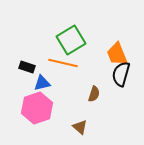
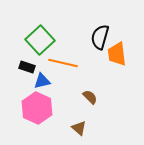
green square: moved 31 px left; rotated 12 degrees counterclockwise
orange trapezoid: rotated 15 degrees clockwise
black semicircle: moved 21 px left, 37 px up
blue triangle: moved 2 px up
brown semicircle: moved 4 px left, 3 px down; rotated 63 degrees counterclockwise
pink hexagon: rotated 16 degrees counterclockwise
brown triangle: moved 1 px left, 1 px down
